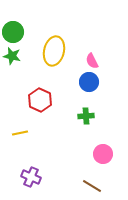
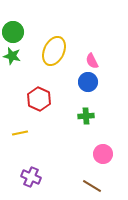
yellow ellipse: rotated 12 degrees clockwise
blue circle: moved 1 px left
red hexagon: moved 1 px left, 1 px up
